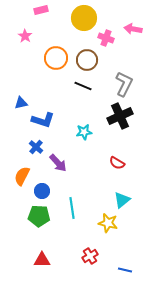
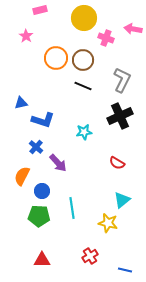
pink rectangle: moved 1 px left
pink star: moved 1 px right
brown circle: moved 4 px left
gray L-shape: moved 2 px left, 4 px up
